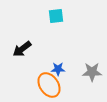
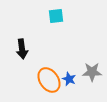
black arrow: rotated 60 degrees counterclockwise
blue star: moved 11 px right, 10 px down; rotated 24 degrees clockwise
orange ellipse: moved 5 px up
